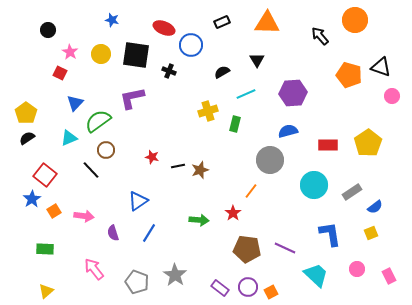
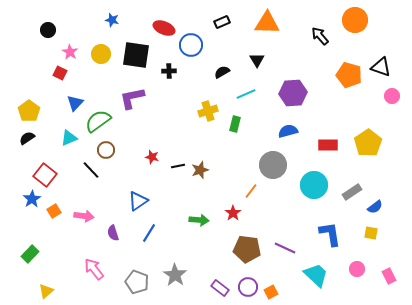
black cross at (169, 71): rotated 24 degrees counterclockwise
yellow pentagon at (26, 113): moved 3 px right, 2 px up
gray circle at (270, 160): moved 3 px right, 5 px down
yellow square at (371, 233): rotated 32 degrees clockwise
green rectangle at (45, 249): moved 15 px left, 5 px down; rotated 48 degrees counterclockwise
